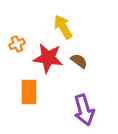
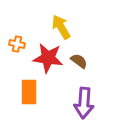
yellow arrow: moved 2 px left
orange cross: rotated 35 degrees clockwise
purple arrow: moved 7 px up; rotated 20 degrees clockwise
